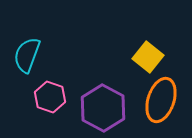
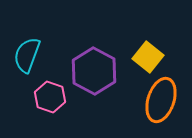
purple hexagon: moved 9 px left, 37 px up
